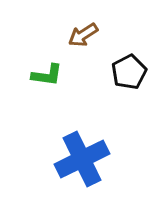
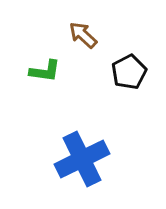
brown arrow: rotated 76 degrees clockwise
green L-shape: moved 2 px left, 4 px up
